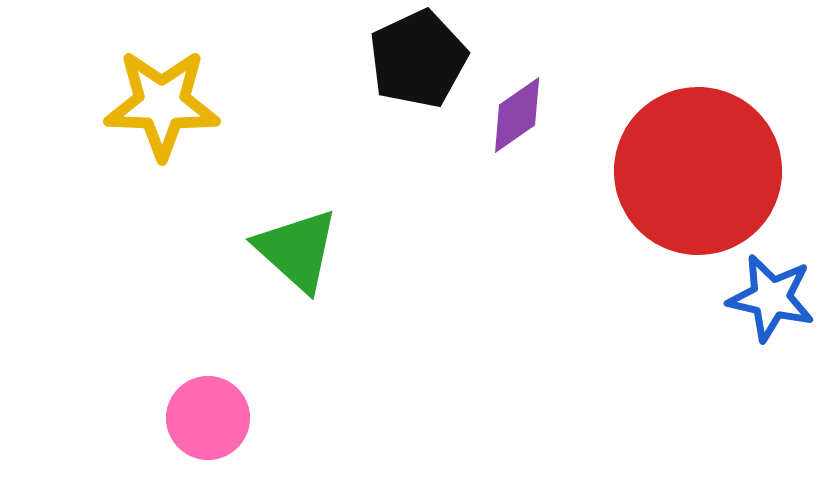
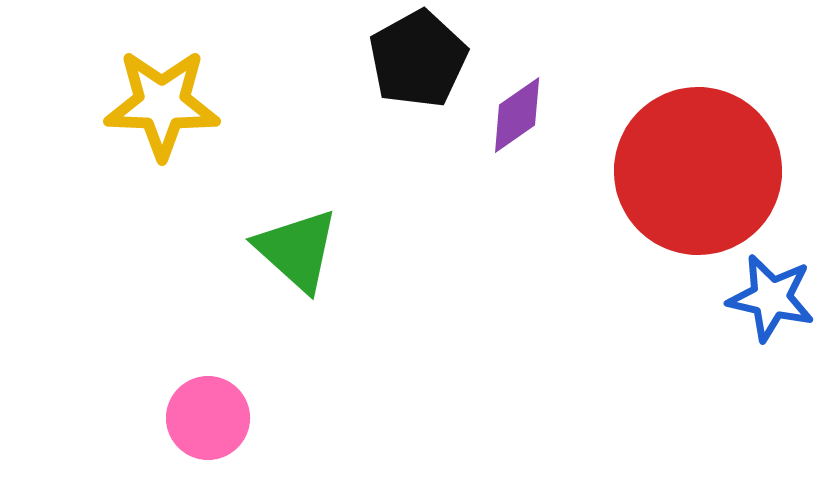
black pentagon: rotated 4 degrees counterclockwise
